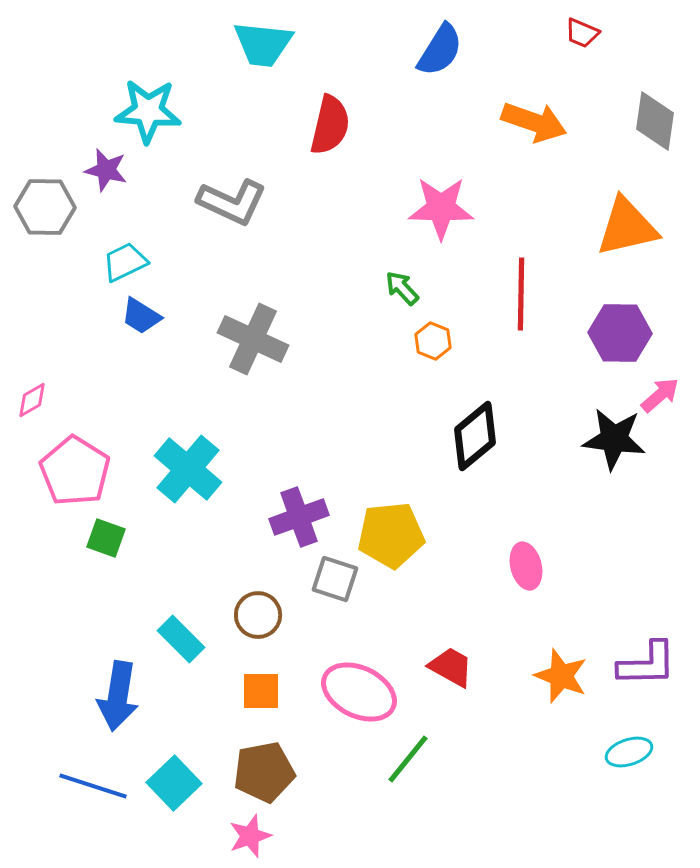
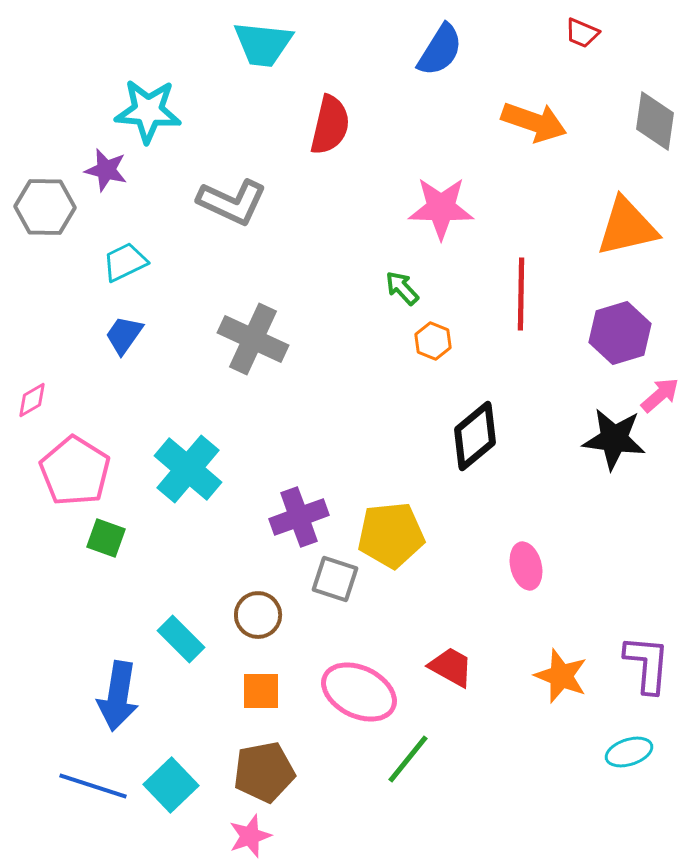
blue trapezoid at (141, 316): moved 17 px left, 19 px down; rotated 93 degrees clockwise
purple hexagon at (620, 333): rotated 18 degrees counterclockwise
purple L-shape at (647, 664): rotated 84 degrees counterclockwise
cyan square at (174, 783): moved 3 px left, 2 px down
